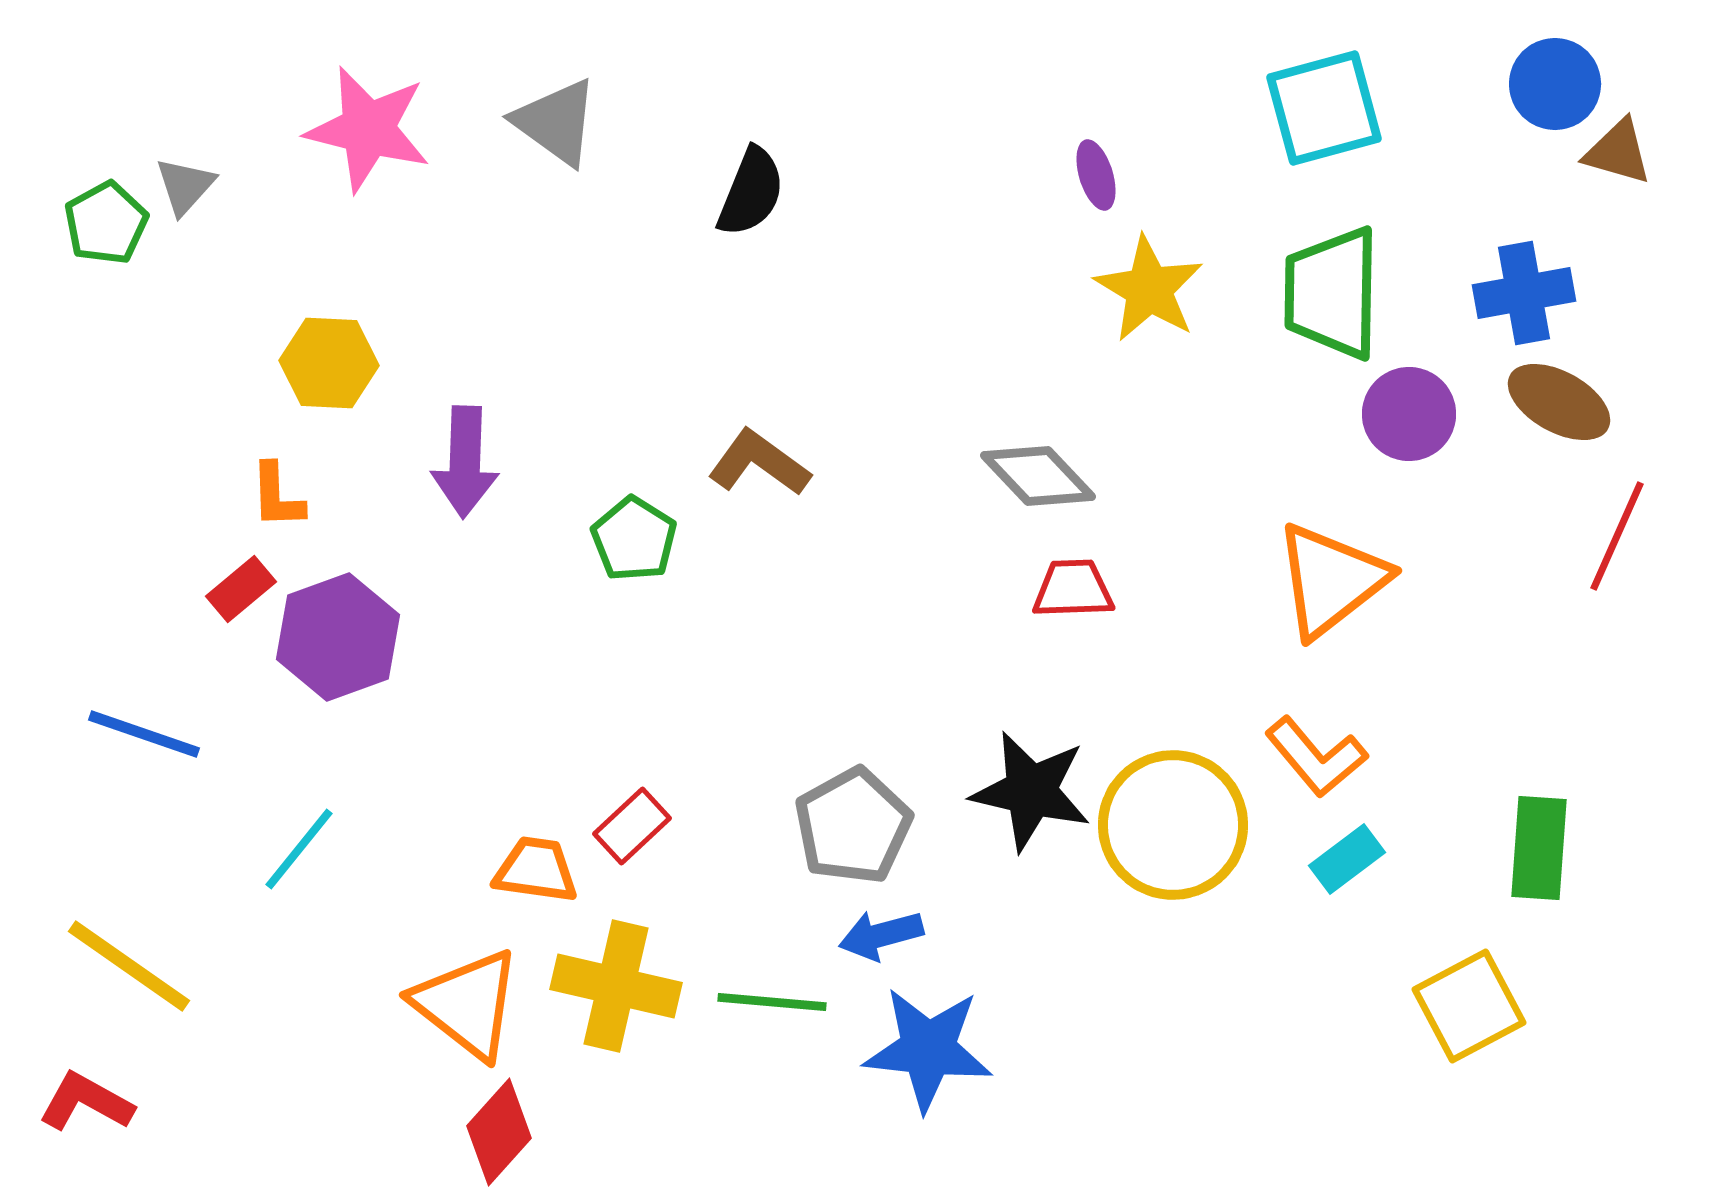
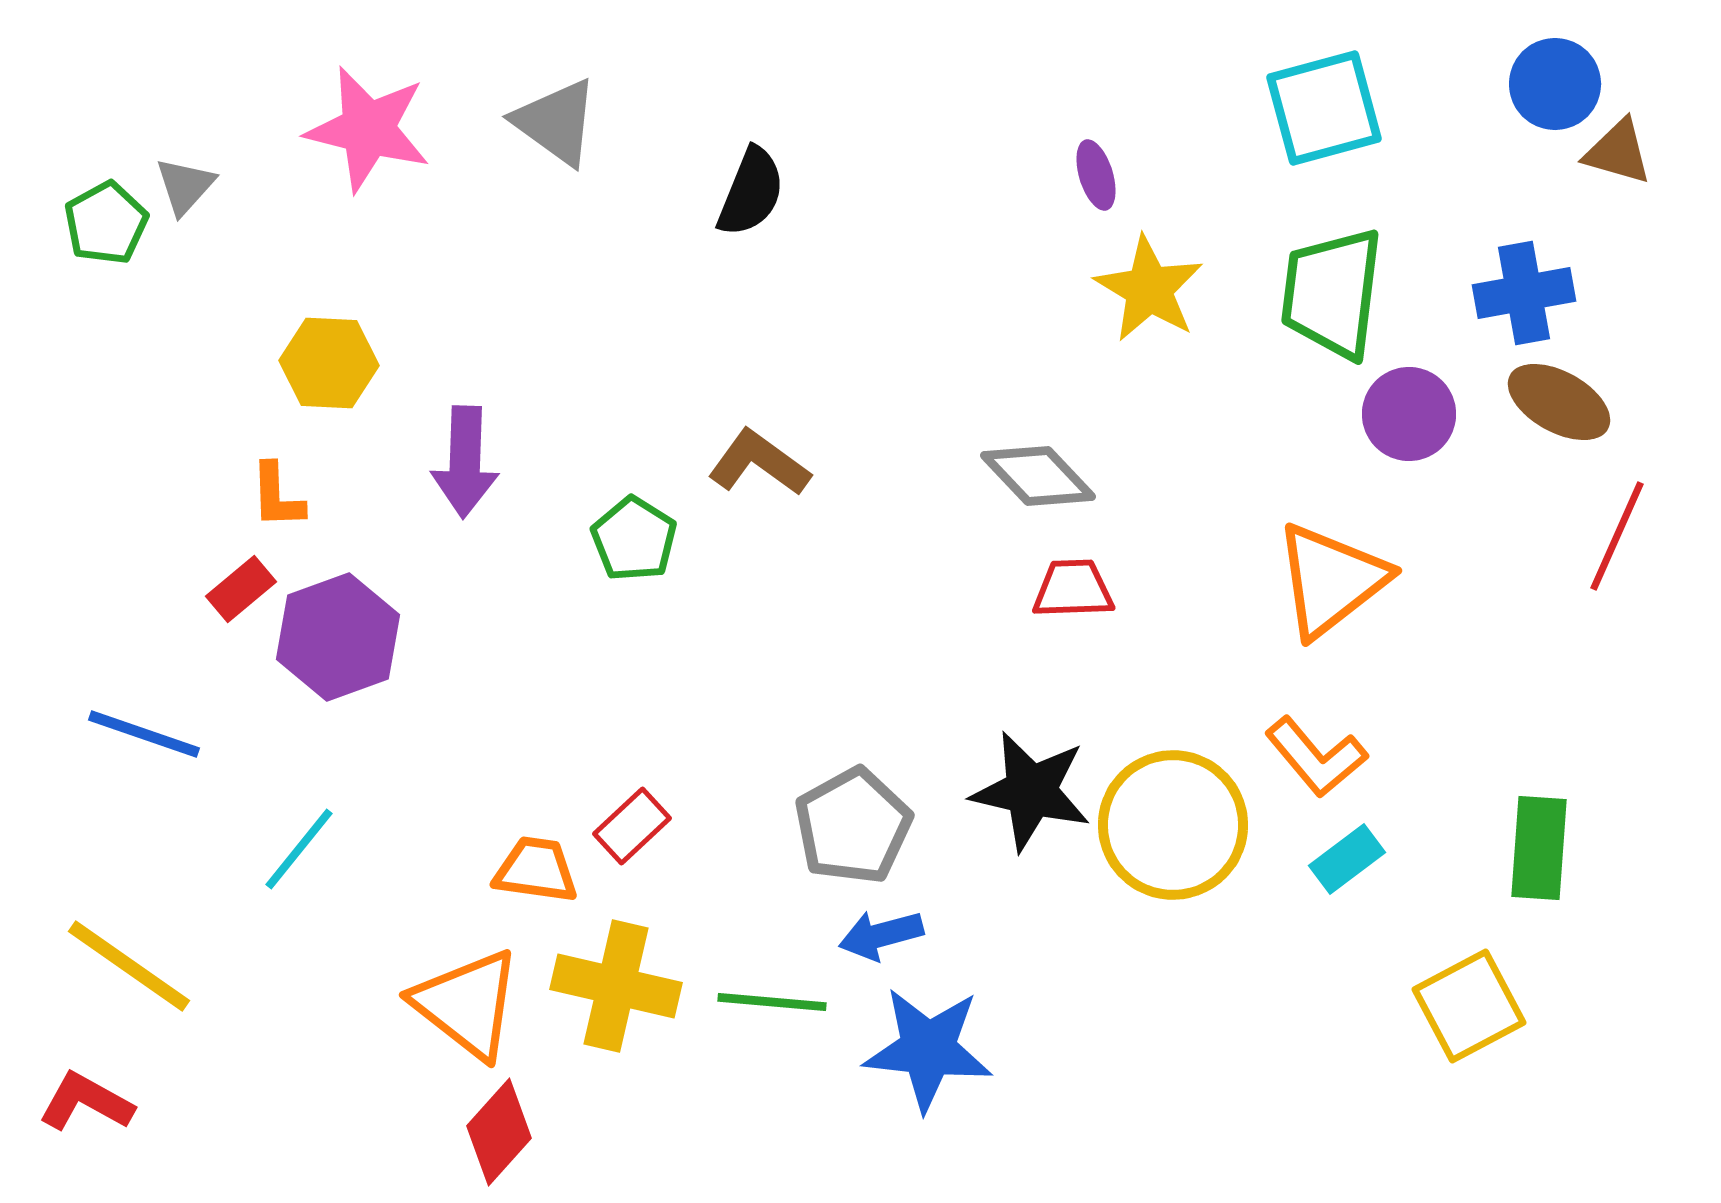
green trapezoid at (1332, 293): rotated 6 degrees clockwise
